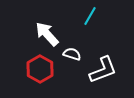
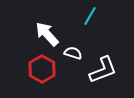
white semicircle: moved 1 px right, 1 px up
red hexagon: moved 2 px right
